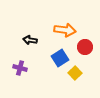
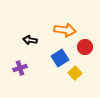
purple cross: rotated 32 degrees counterclockwise
